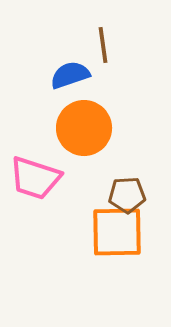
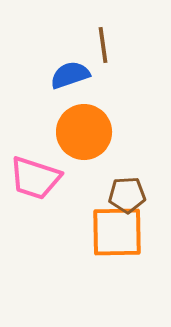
orange circle: moved 4 px down
